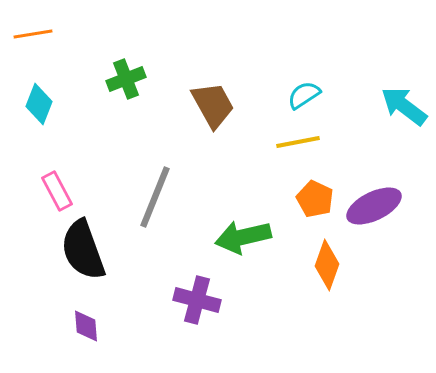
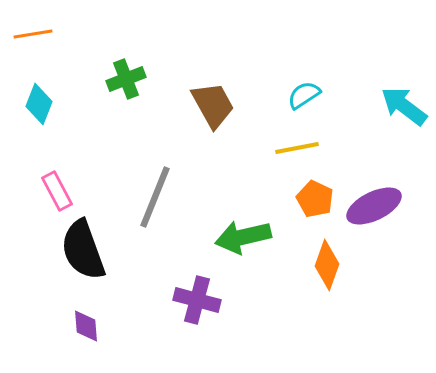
yellow line: moved 1 px left, 6 px down
